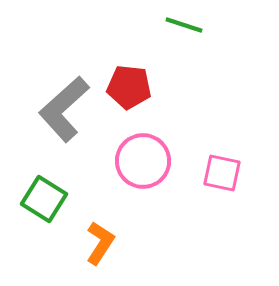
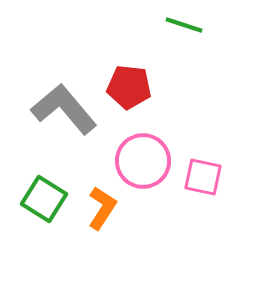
gray L-shape: rotated 92 degrees clockwise
pink square: moved 19 px left, 4 px down
orange L-shape: moved 2 px right, 35 px up
